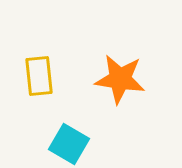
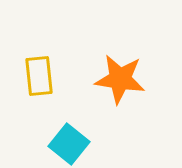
cyan square: rotated 9 degrees clockwise
